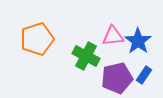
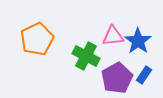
orange pentagon: rotated 8 degrees counterclockwise
purple pentagon: rotated 16 degrees counterclockwise
